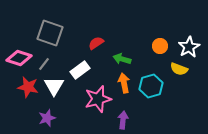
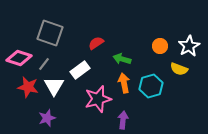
white star: moved 1 px up
